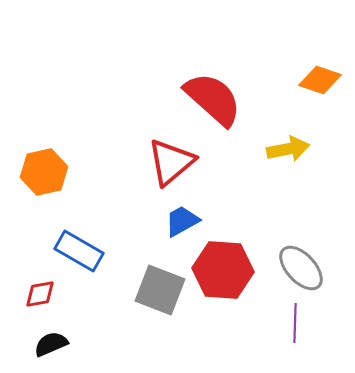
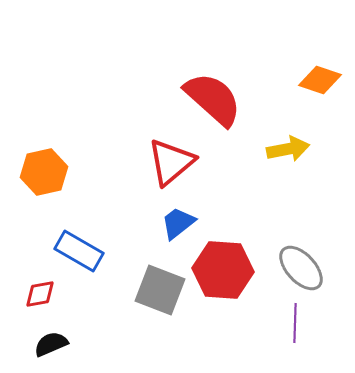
blue trapezoid: moved 4 px left, 2 px down; rotated 9 degrees counterclockwise
